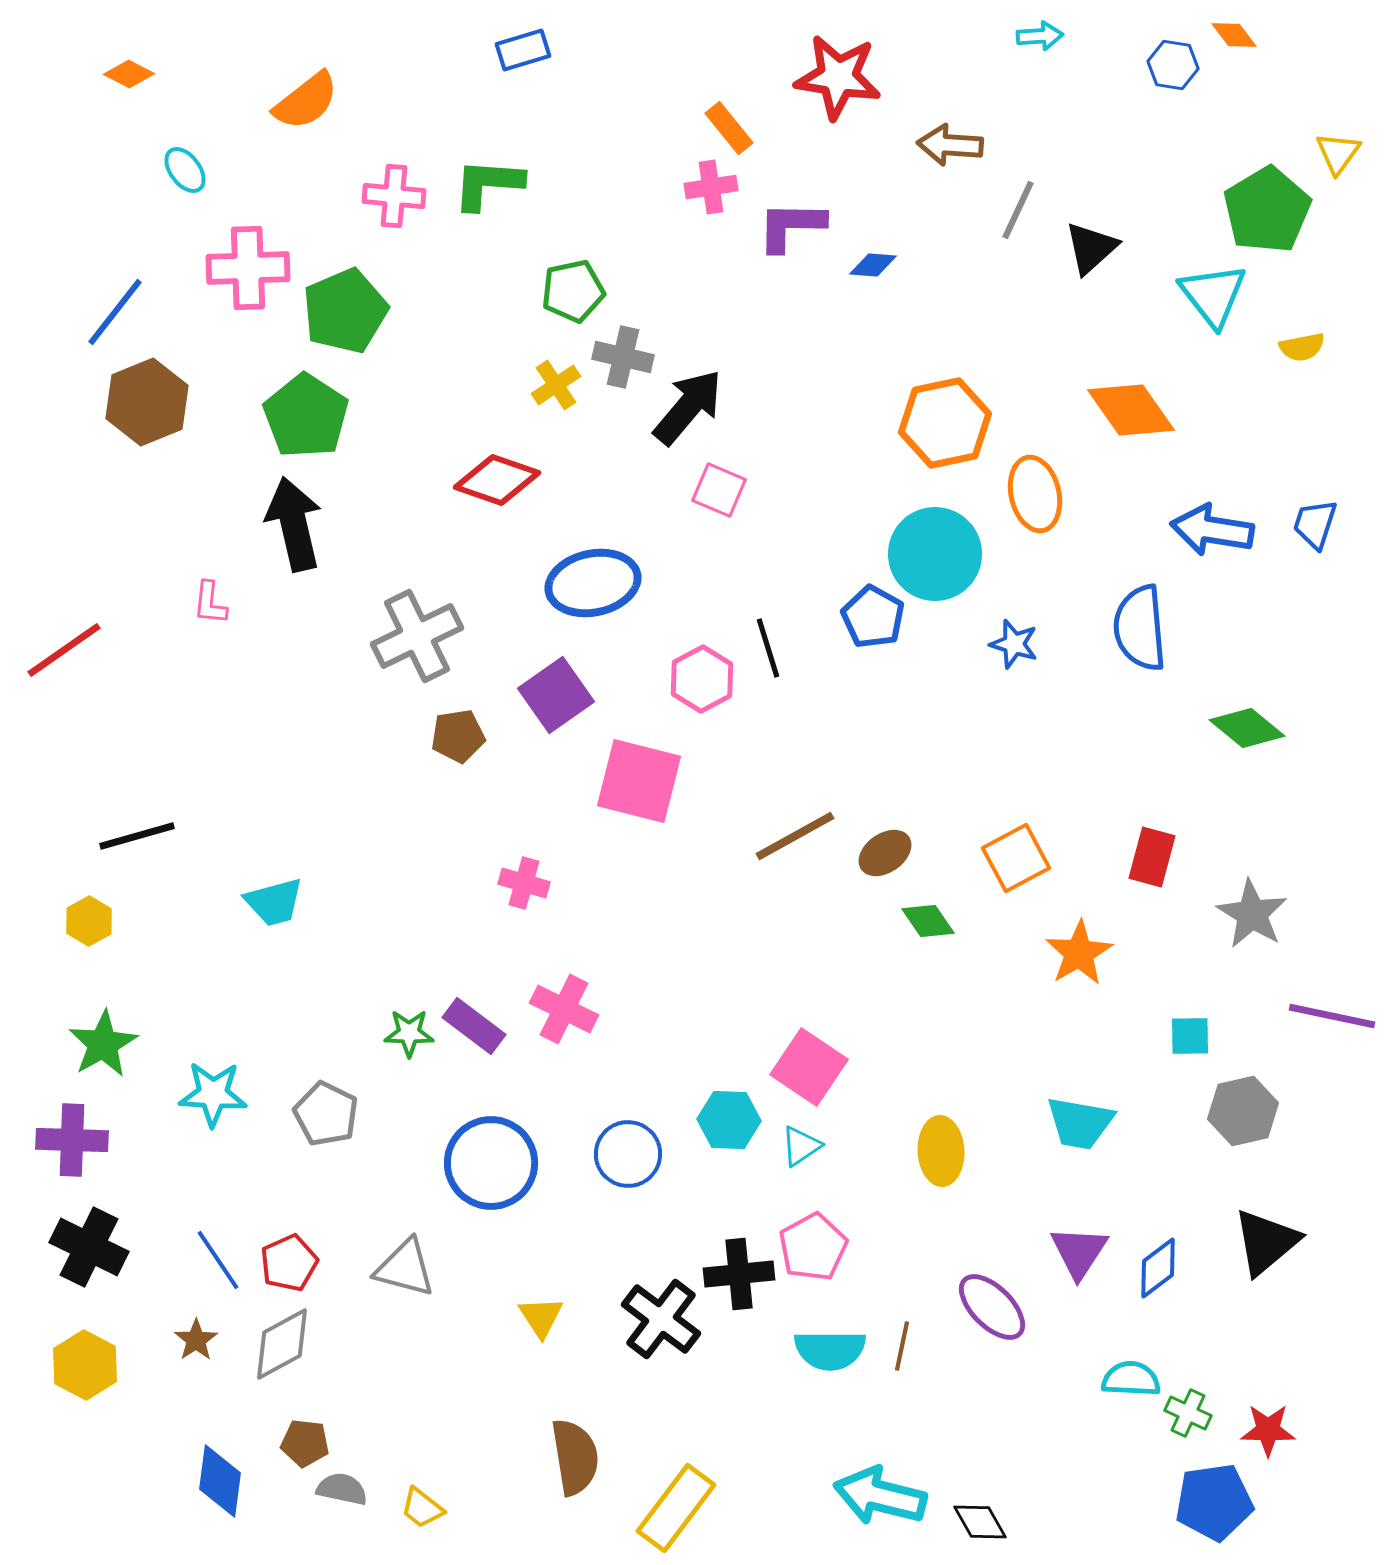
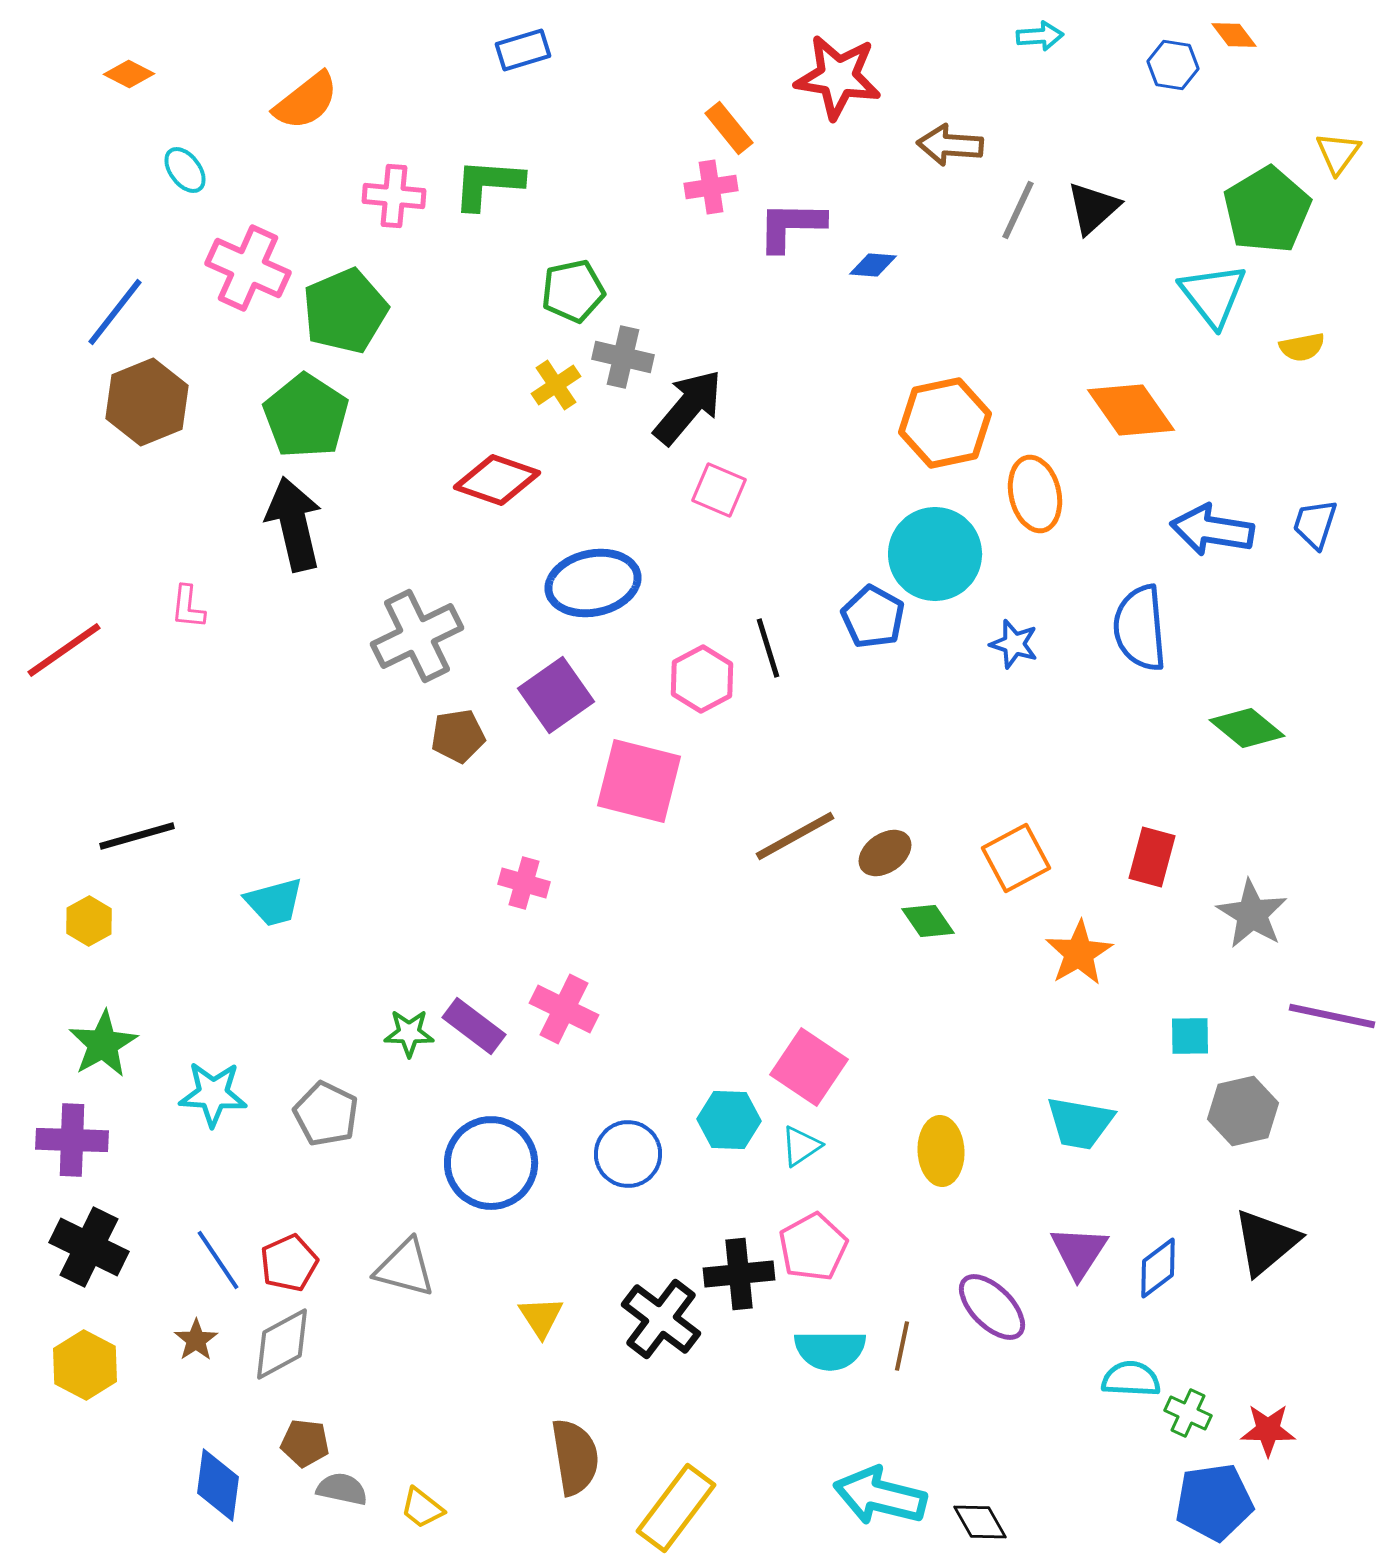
black triangle at (1091, 248): moved 2 px right, 40 px up
pink cross at (248, 268): rotated 26 degrees clockwise
pink L-shape at (210, 603): moved 22 px left, 4 px down
blue diamond at (220, 1481): moved 2 px left, 4 px down
